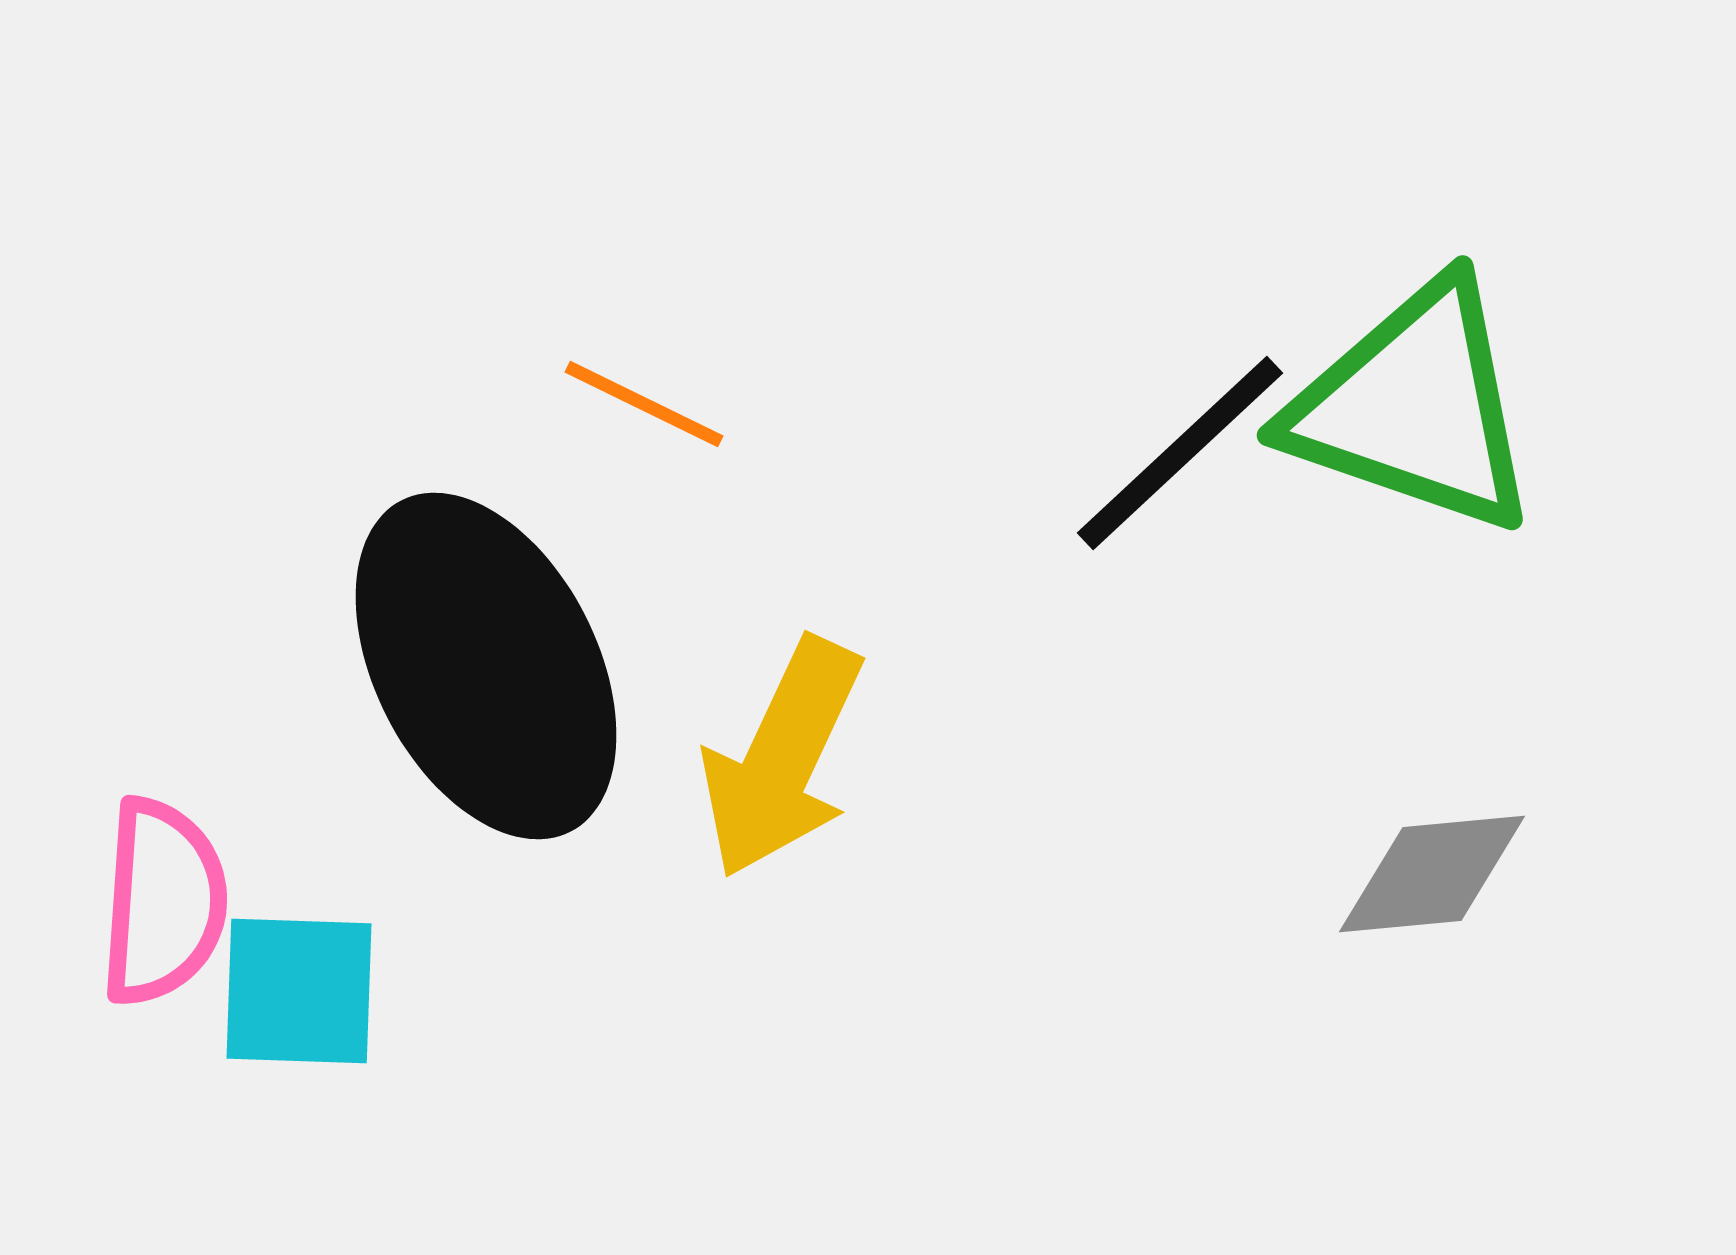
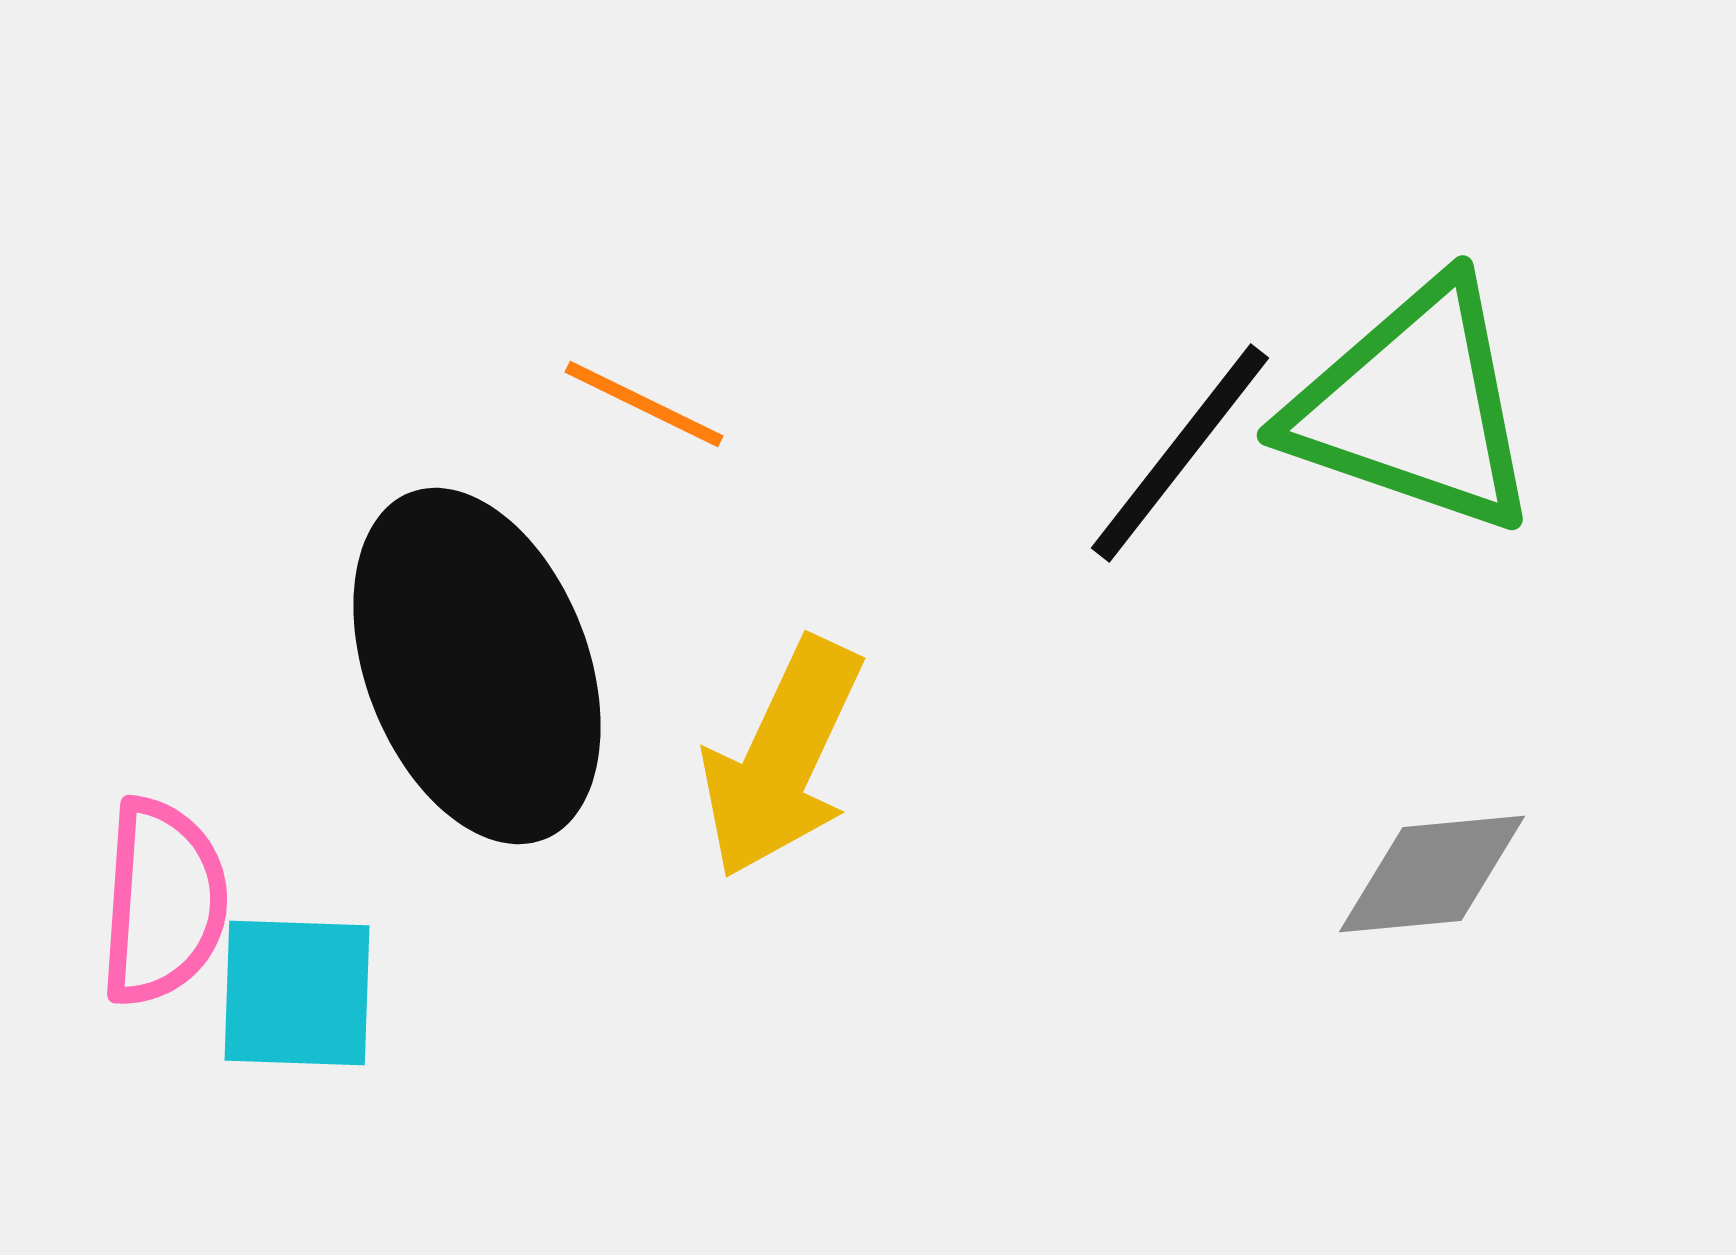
black line: rotated 9 degrees counterclockwise
black ellipse: moved 9 px left; rotated 6 degrees clockwise
cyan square: moved 2 px left, 2 px down
